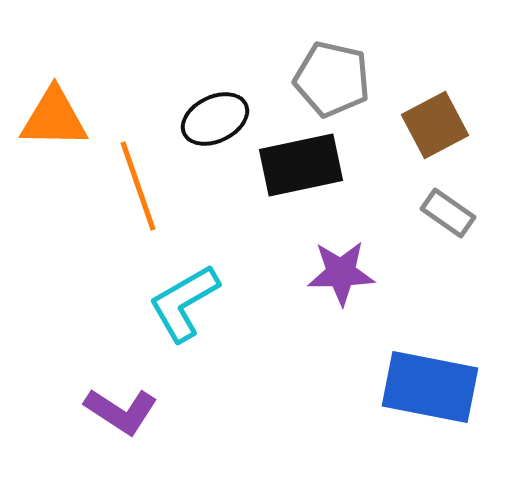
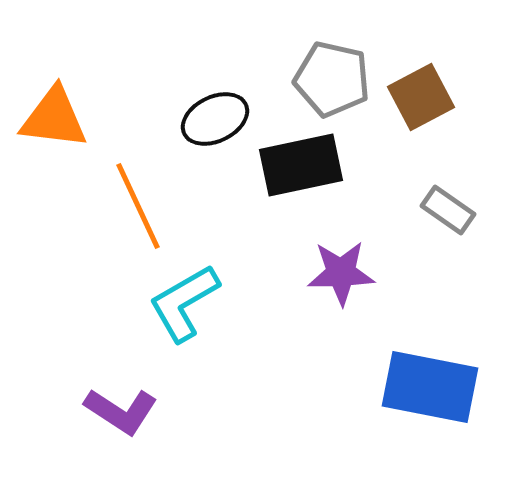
orange triangle: rotated 6 degrees clockwise
brown square: moved 14 px left, 28 px up
orange line: moved 20 px down; rotated 6 degrees counterclockwise
gray rectangle: moved 3 px up
